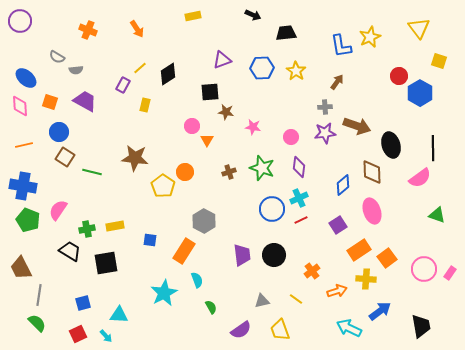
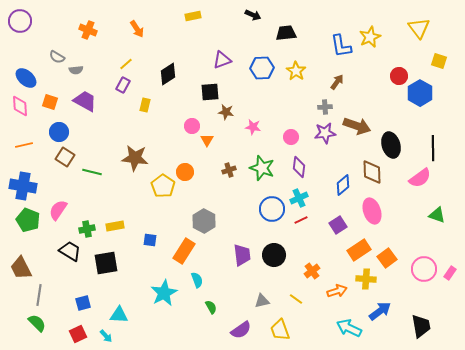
yellow line at (140, 68): moved 14 px left, 4 px up
brown cross at (229, 172): moved 2 px up
